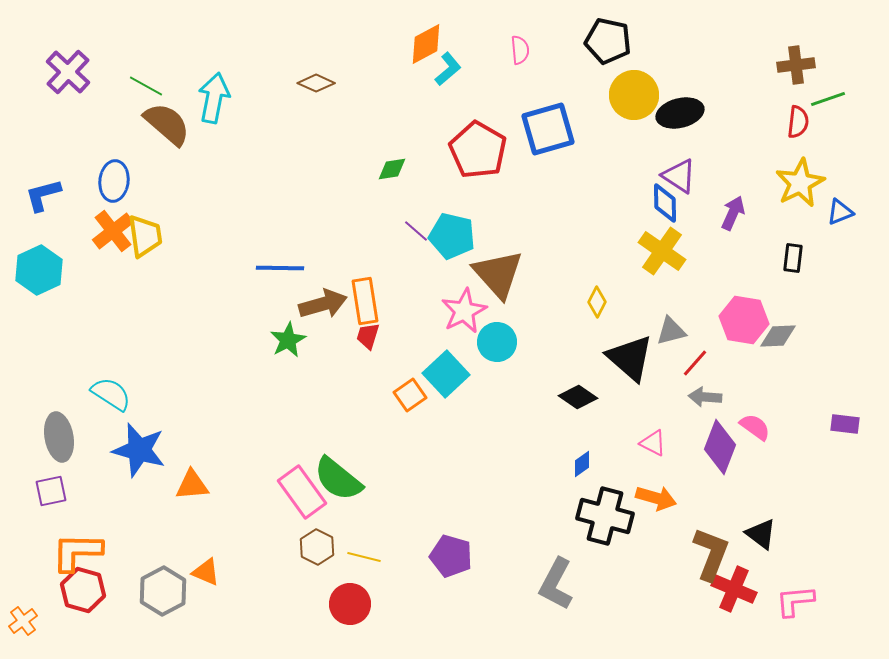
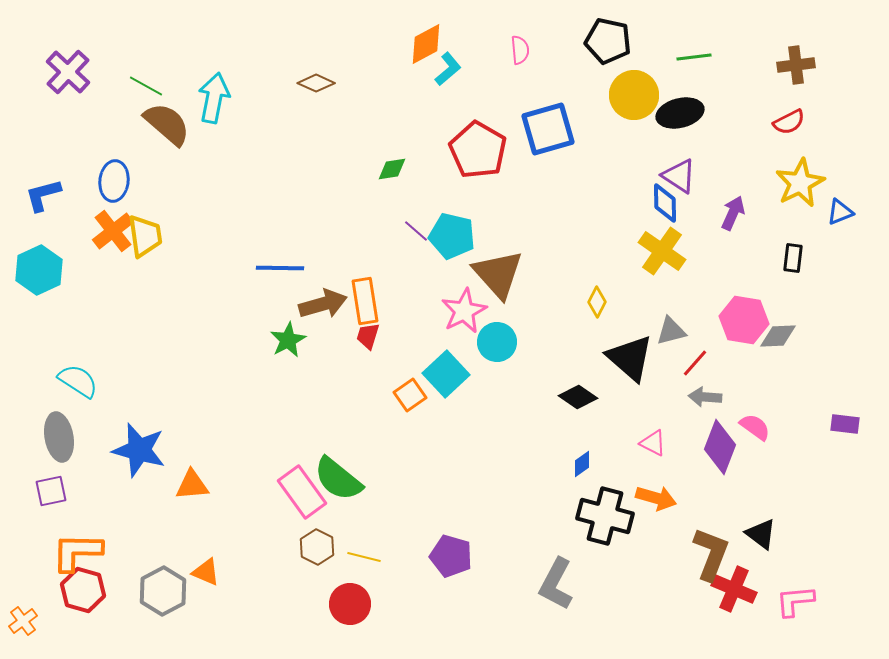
green line at (828, 99): moved 134 px left, 42 px up; rotated 12 degrees clockwise
red semicircle at (798, 122): moved 9 px left; rotated 56 degrees clockwise
cyan semicircle at (111, 394): moved 33 px left, 13 px up
